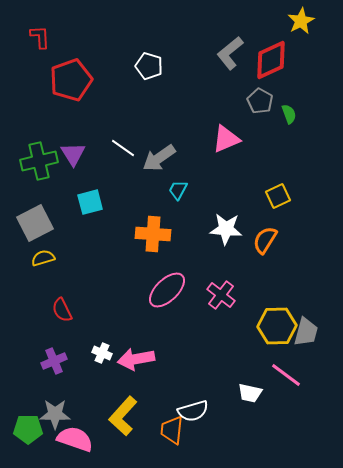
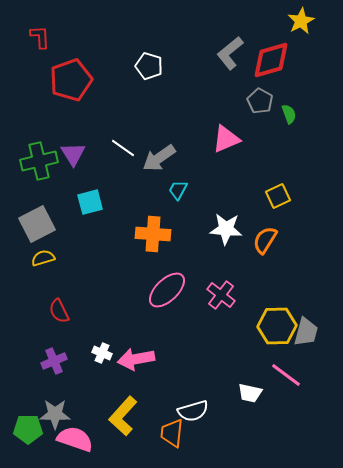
red diamond: rotated 9 degrees clockwise
gray square: moved 2 px right, 1 px down
red semicircle: moved 3 px left, 1 px down
orange trapezoid: moved 3 px down
